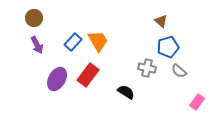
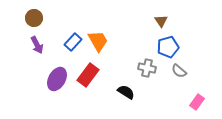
brown triangle: rotated 16 degrees clockwise
